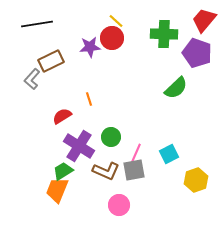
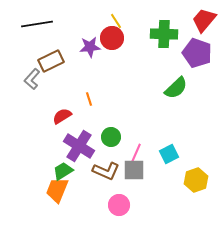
yellow line: rotated 14 degrees clockwise
gray square: rotated 10 degrees clockwise
